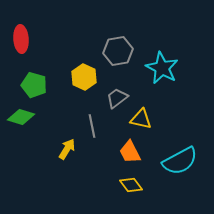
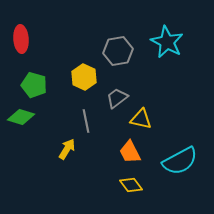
cyan star: moved 5 px right, 26 px up
gray line: moved 6 px left, 5 px up
